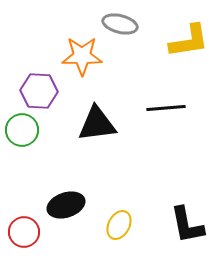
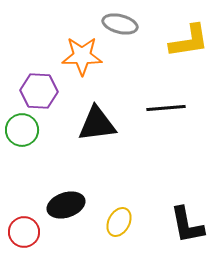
yellow ellipse: moved 3 px up
